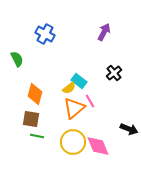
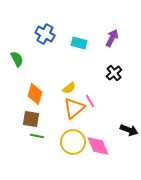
purple arrow: moved 8 px right, 6 px down
cyan rectangle: moved 38 px up; rotated 21 degrees counterclockwise
black arrow: moved 1 px down
